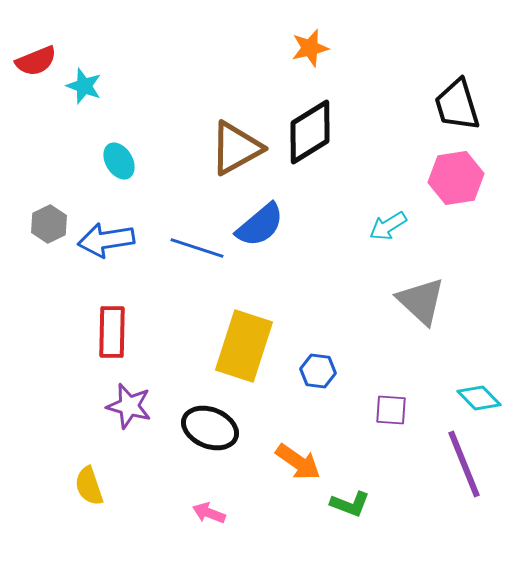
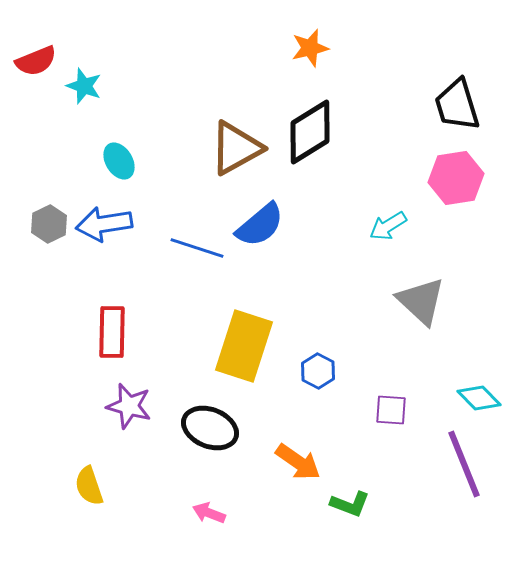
blue arrow: moved 2 px left, 16 px up
blue hexagon: rotated 20 degrees clockwise
